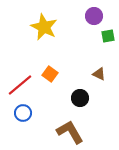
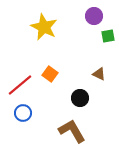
brown L-shape: moved 2 px right, 1 px up
